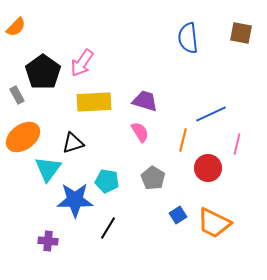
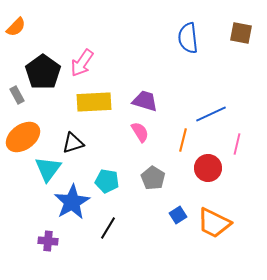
blue star: moved 3 px left, 2 px down; rotated 30 degrees counterclockwise
